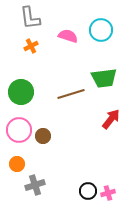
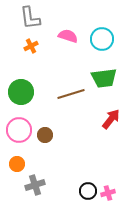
cyan circle: moved 1 px right, 9 px down
brown circle: moved 2 px right, 1 px up
